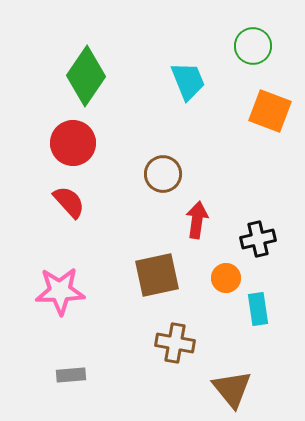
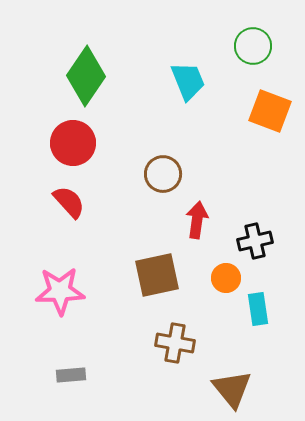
black cross: moved 3 px left, 2 px down
